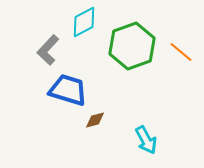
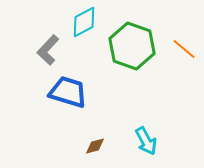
green hexagon: rotated 21 degrees counterclockwise
orange line: moved 3 px right, 3 px up
blue trapezoid: moved 2 px down
brown diamond: moved 26 px down
cyan arrow: moved 1 px down
